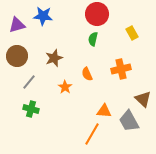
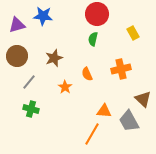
yellow rectangle: moved 1 px right
